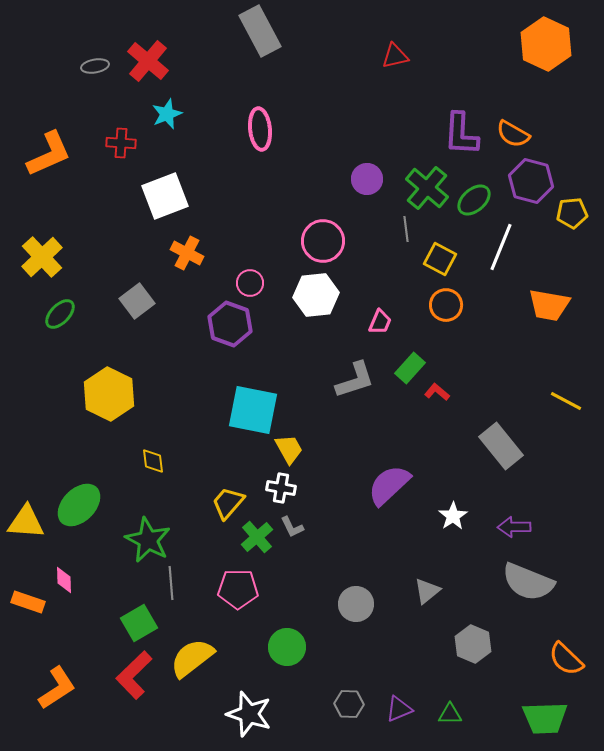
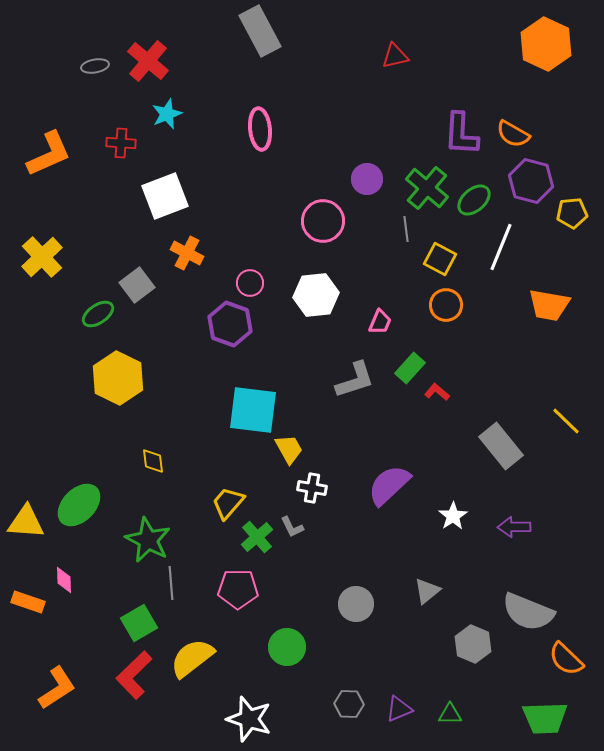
pink circle at (323, 241): moved 20 px up
gray square at (137, 301): moved 16 px up
green ellipse at (60, 314): moved 38 px right; rotated 12 degrees clockwise
yellow hexagon at (109, 394): moved 9 px right, 16 px up
yellow line at (566, 401): moved 20 px down; rotated 16 degrees clockwise
cyan square at (253, 410): rotated 4 degrees counterclockwise
white cross at (281, 488): moved 31 px right
gray semicircle at (528, 582): moved 30 px down
white star at (249, 714): moved 5 px down
